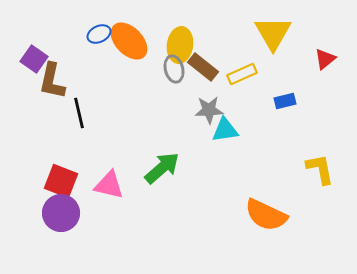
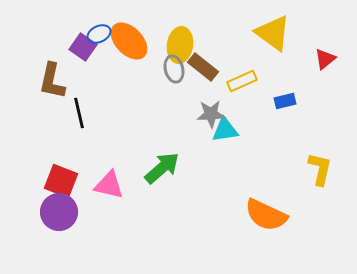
yellow triangle: rotated 24 degrees counterclockwise
purple square: moved 49 px right, 12 px up
yellow rectangle: moved 7 px down
gray star: moved 2 px right, 4 px down
yellow L-shape: rotated 24 degrees clockwise
purple circle: moved 2 px left, 1 px up
